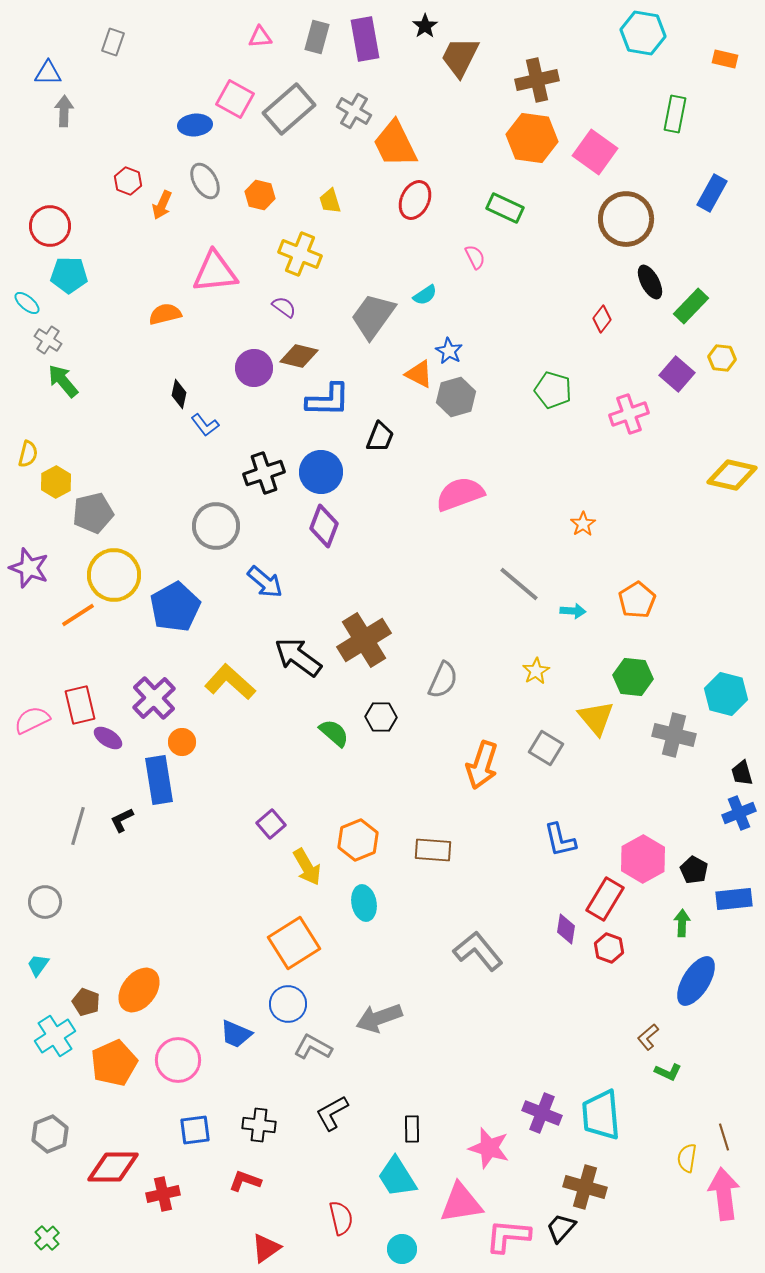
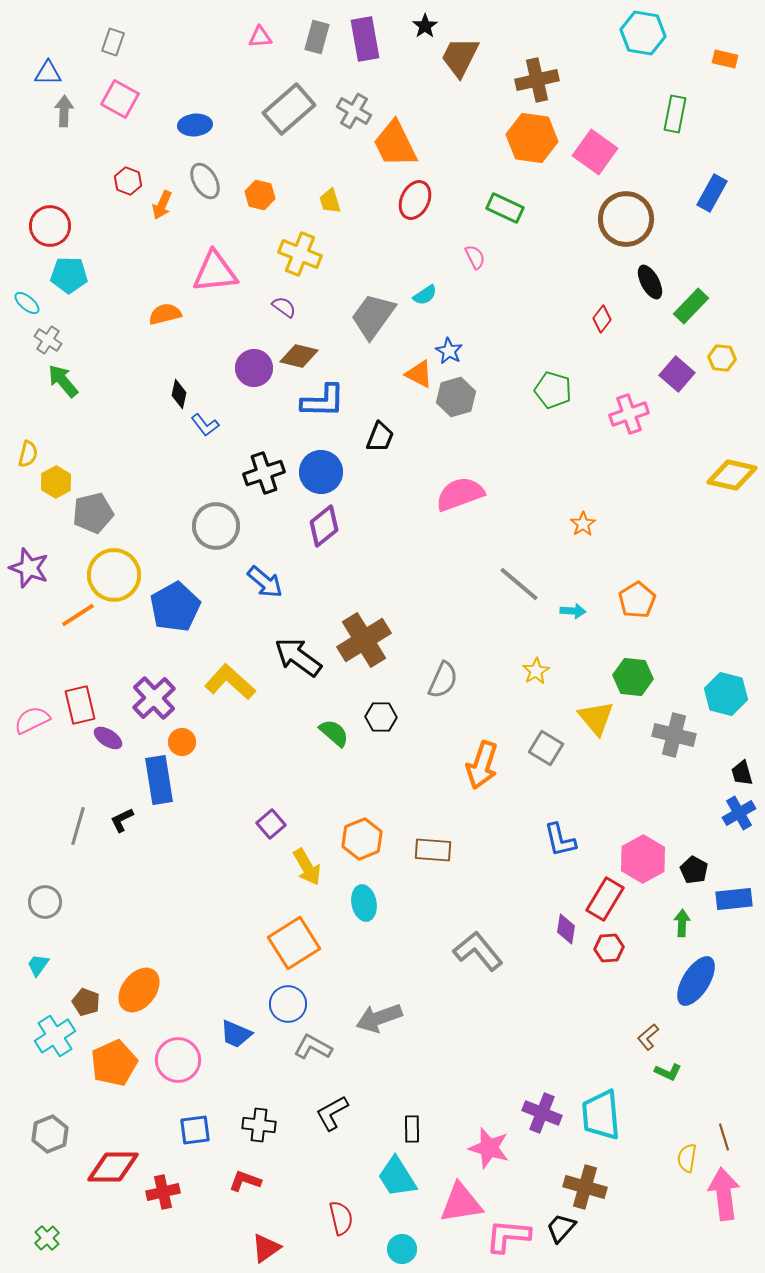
pink square at (235, 99): moved 115 px left
blue L-shape at (328, 400): moved 5 px left, 1 px down
purple diamond at (324, 526): rotated 30 degrees clockwise
blue cross at (739, 813): rotated 8 degrees counterclockwise
orange hexagon at (358, 840): moved 4 px right, 1 px up
red hexagon at (609, 948): rotated 24 degrees counterclockwise
red cross at (163, 1194): moved 2 px up
